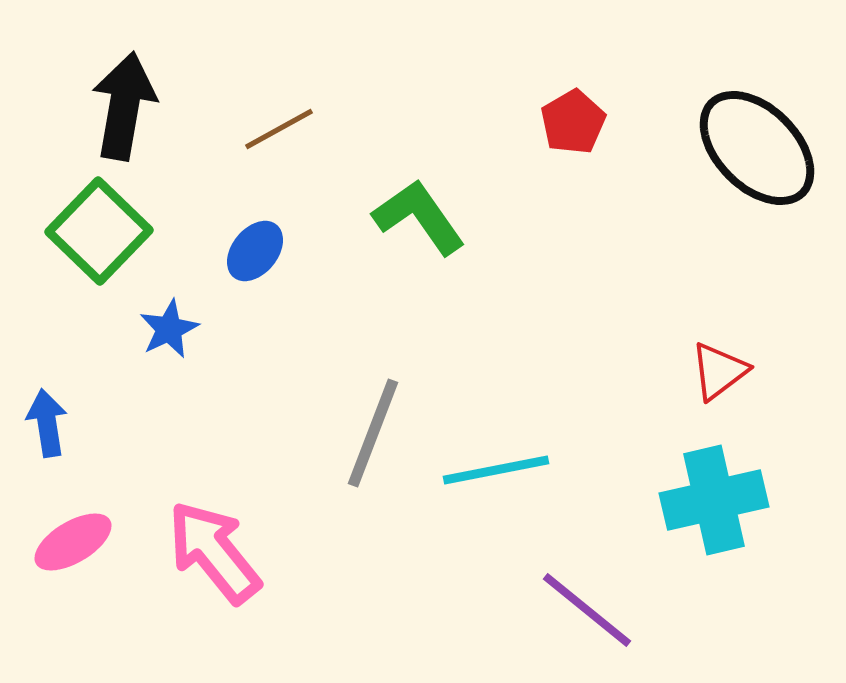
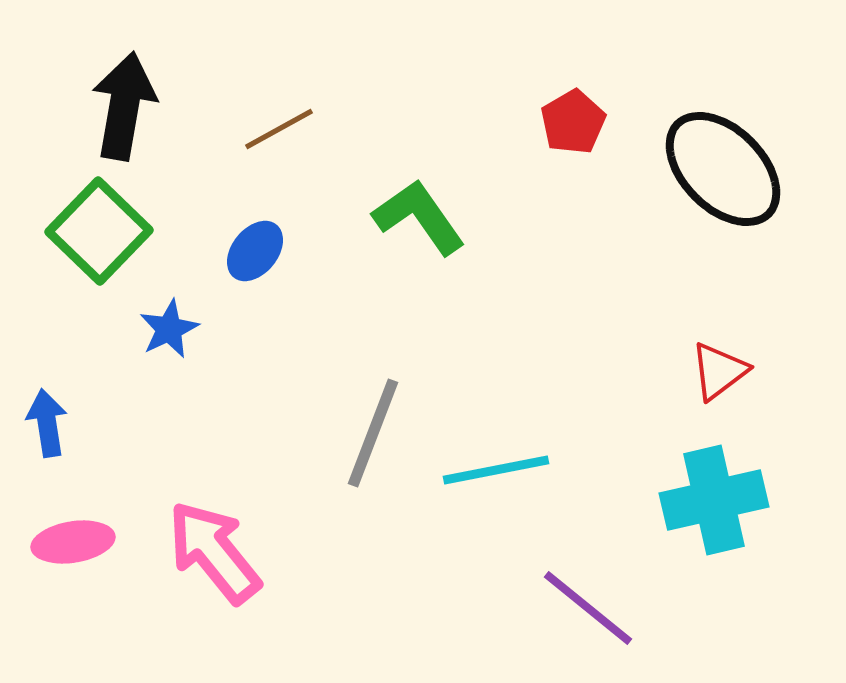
black ellipse: moved 34 px left, 21 px down
pink ellipse: rotated 22 degrees clockwise
purple line: moved 1 px right, 2 px up
